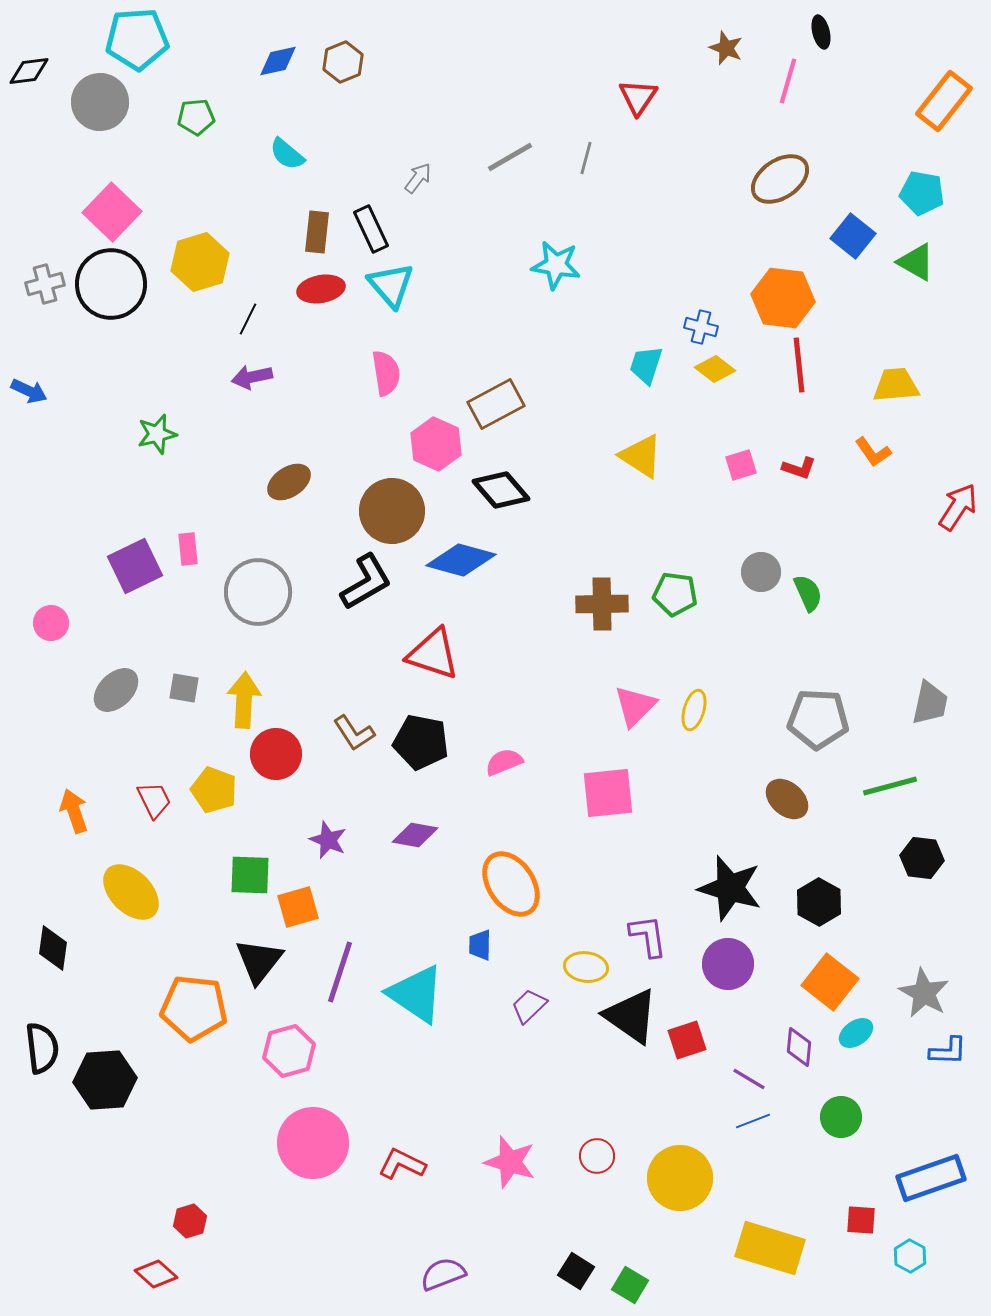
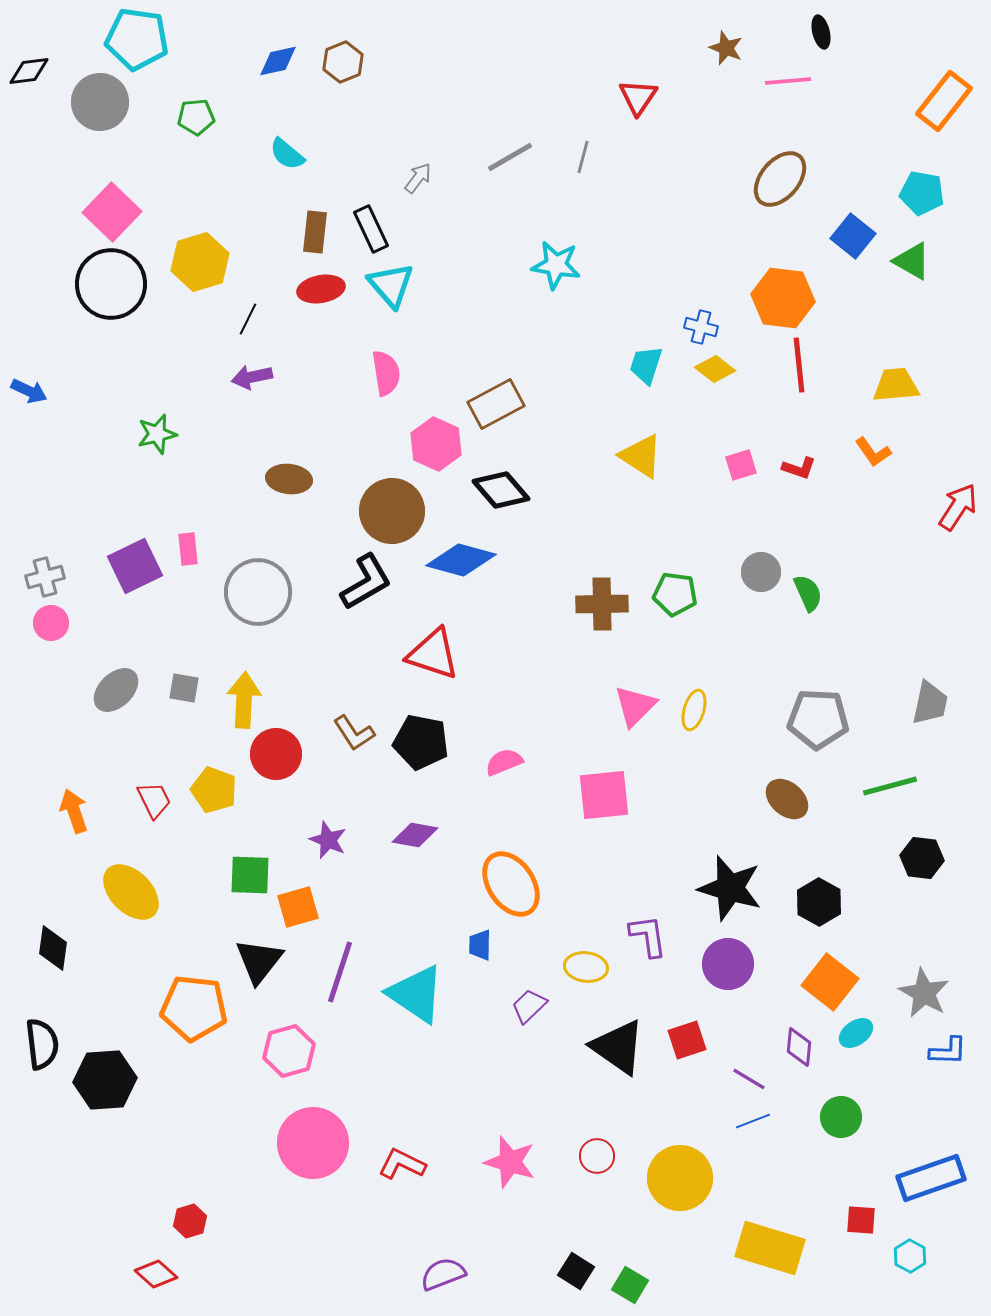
cyan pentagon at (137, 39): rotated 12 degrees clockwise
pink line at (788, 81): rotated 69 degrees clockwise
gray line at (586, 158): moved 3 px left, 1 px up
brown ellipse at (780, 179): rotated 16 degrees counterclockwise
brown rectangle at (317, 232): moved 2 px left
green triangle at (916, 262): moved 4 px left, 1 px up
gray cross at (45, 284): moved 293 px down
brown ellipse at (289, 482): moved 3 px up; rotated 39 degrees clockwise
pink square at (608, 793): moved 4 px left, 2 px down
black triangle at (631, 1016): moved 13 px left, 31 px down
black semicircle at (42, 1048): moved 4 px up
